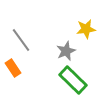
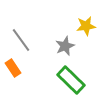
yellow star: moved 3 px up
gray star: moved 1 px left, 5 px up
green rectangle: moved 2 px left
